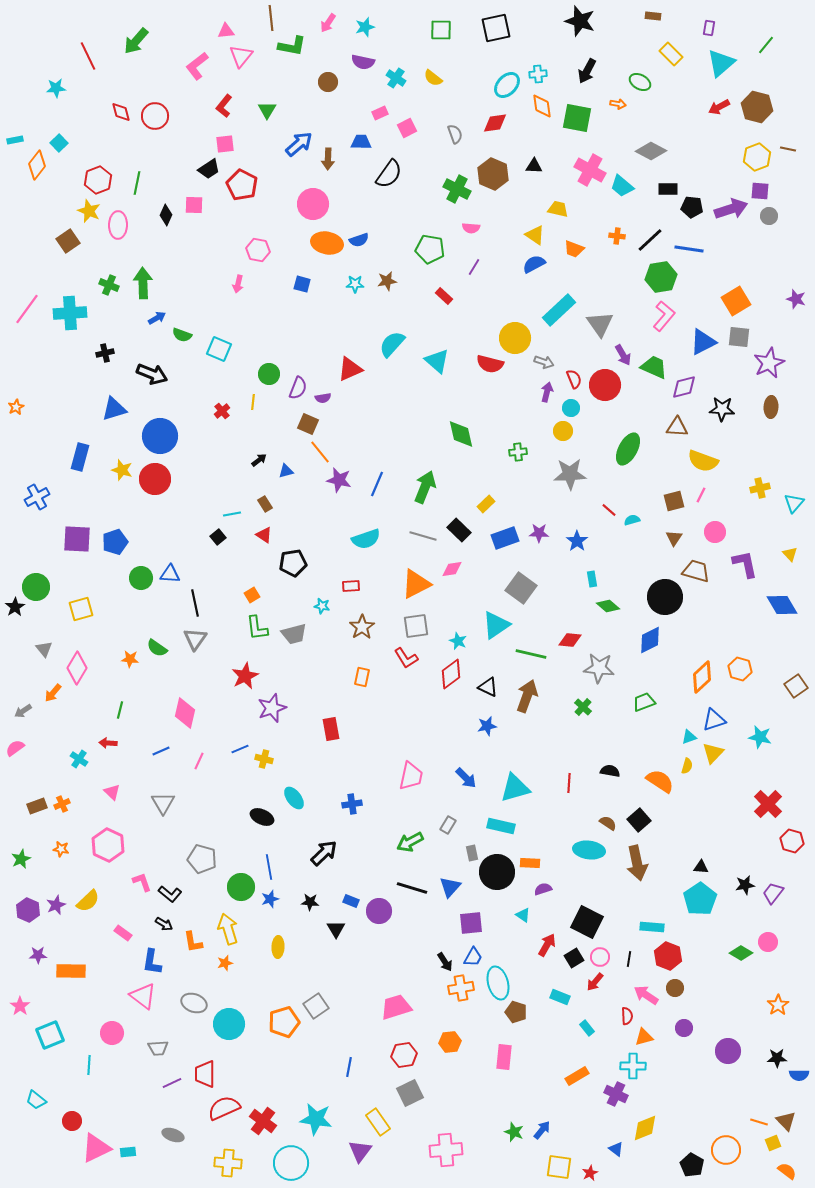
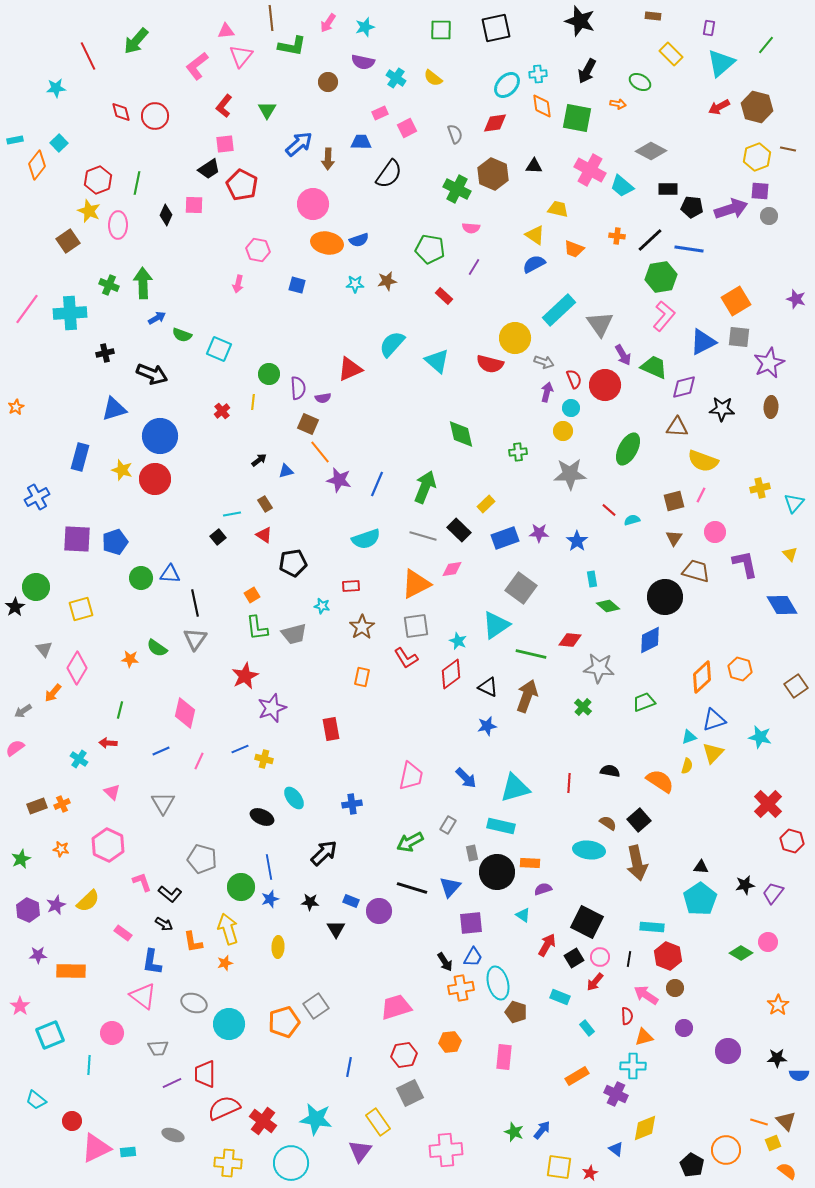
blue square at (302, 284): moved 5 px left, 1 px down
purple semicircle at (298, 388): rotated 25 degrees counterclockwise
